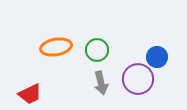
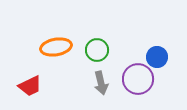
red trapezoid: moved 8 px up
